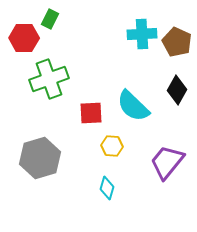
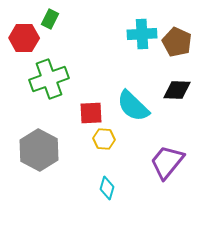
black diamond: rotated 64 degrees clockwise
yellow hexagon: moved 8 px left, 7 px up
gray hexagon: moved 1 px left, 8 px up; rotated 15 degrees counterclockwise
